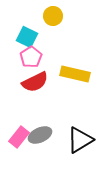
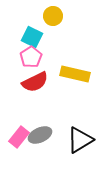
cyan square: moved 5 px right
